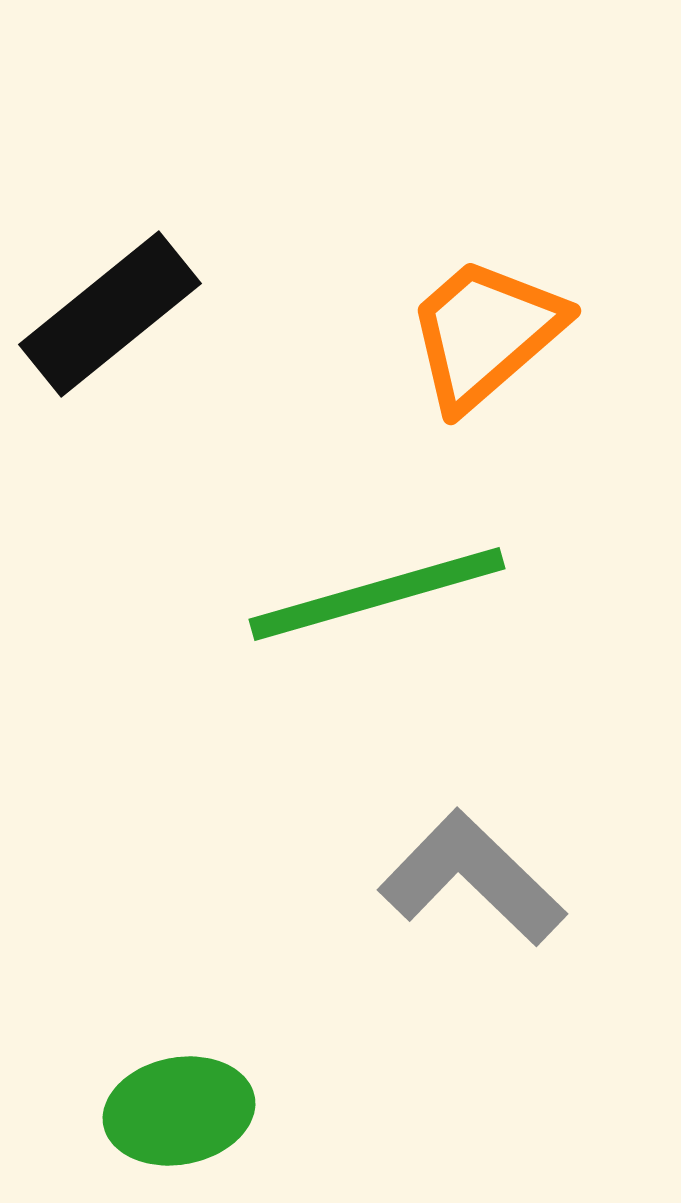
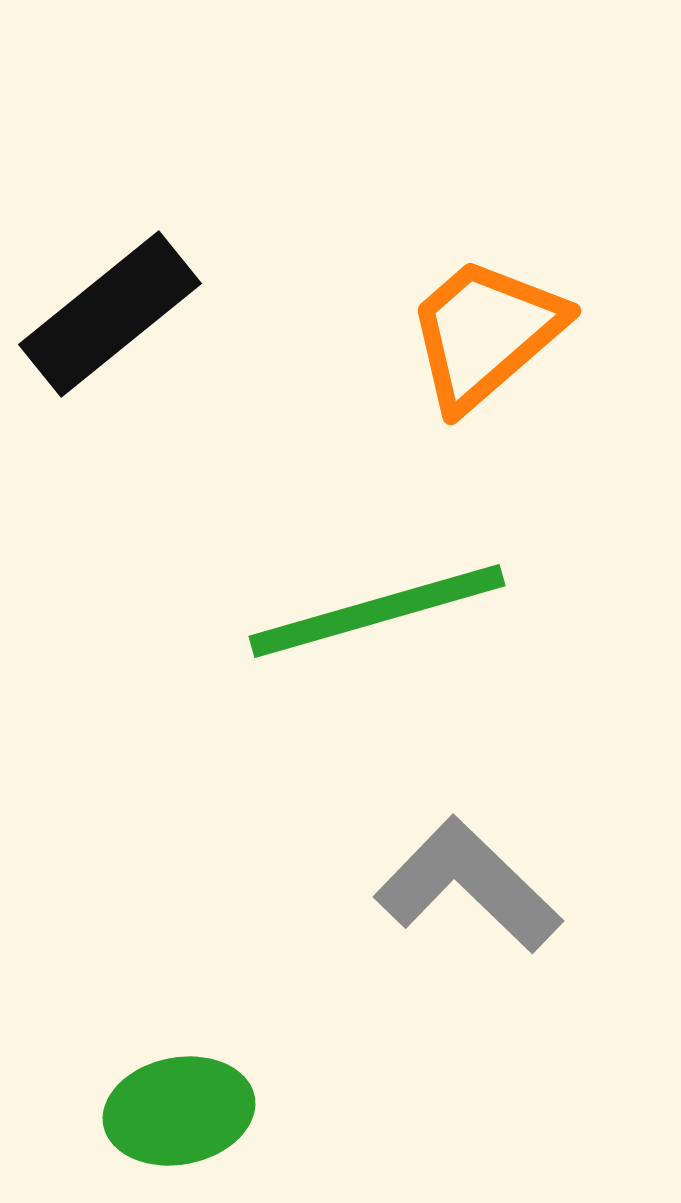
green line: moved 17 px down
gray L-shape: moved 4 px left, 7 px down
